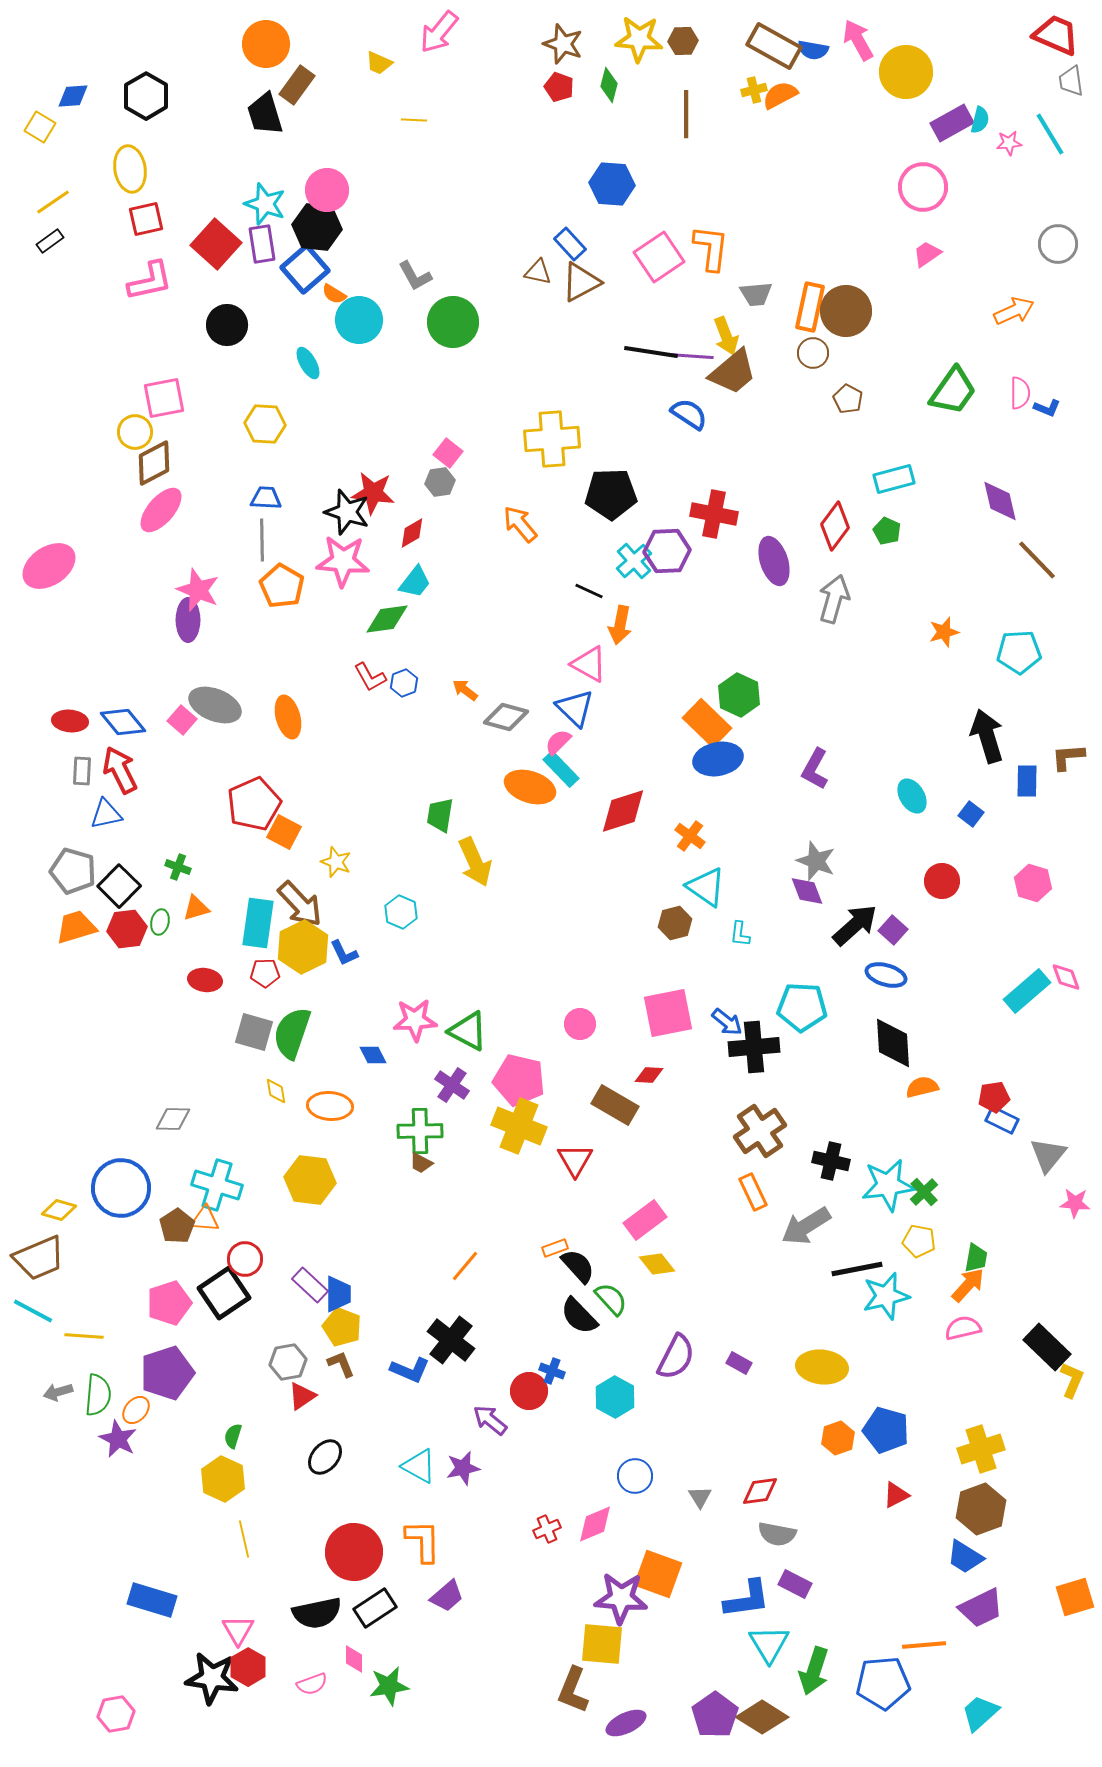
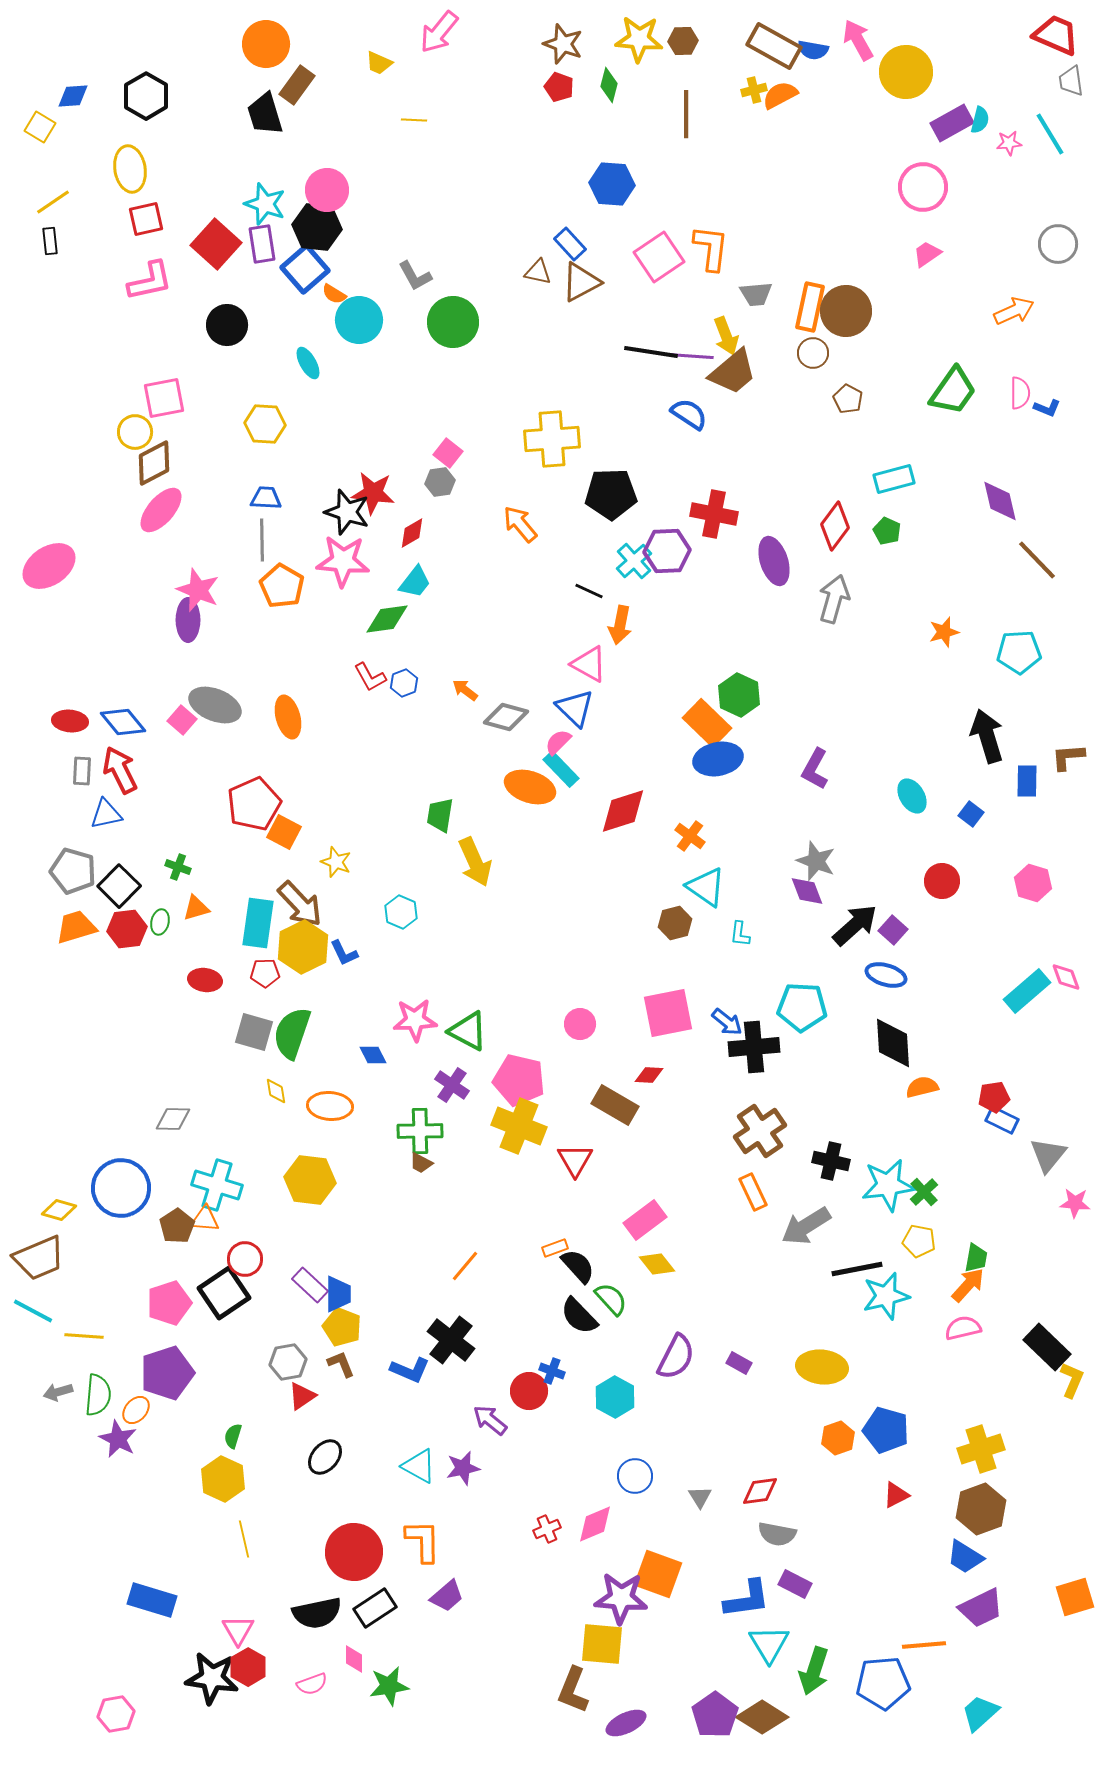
black rectangle at (50, 241): rotated 60 degrees counterclockwise
